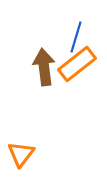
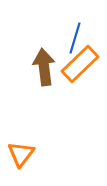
blue line: moved 1 px left, 1 px down
orange rectangle: moved 3 px right; rotated 6 degrees counterclockwise
